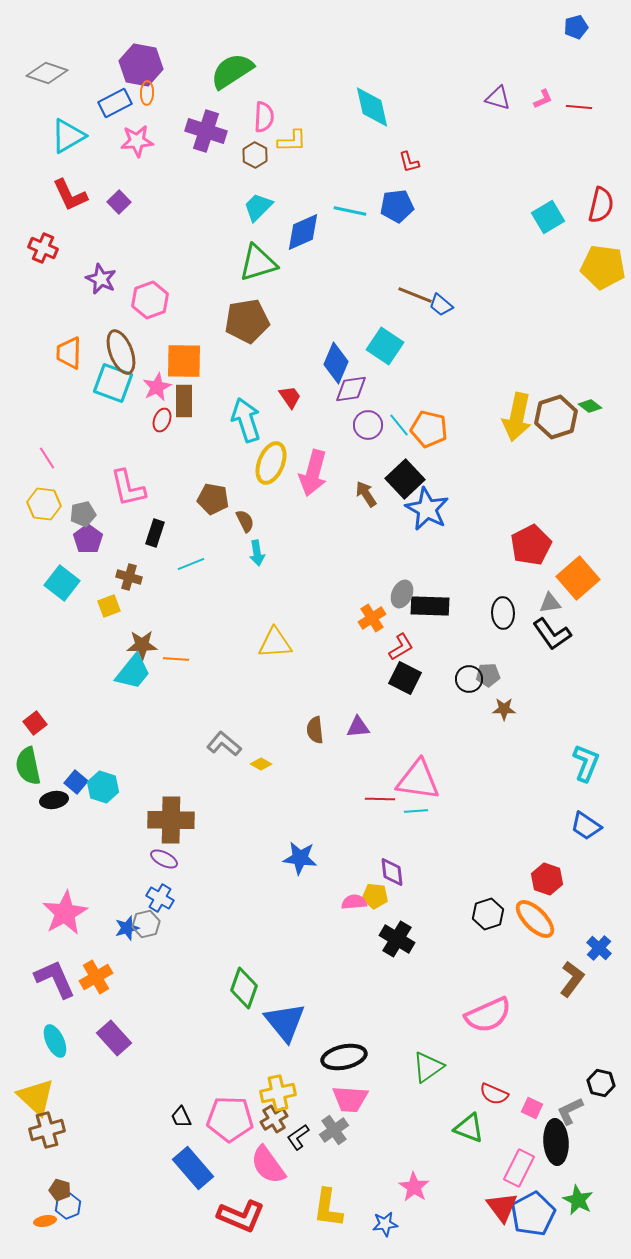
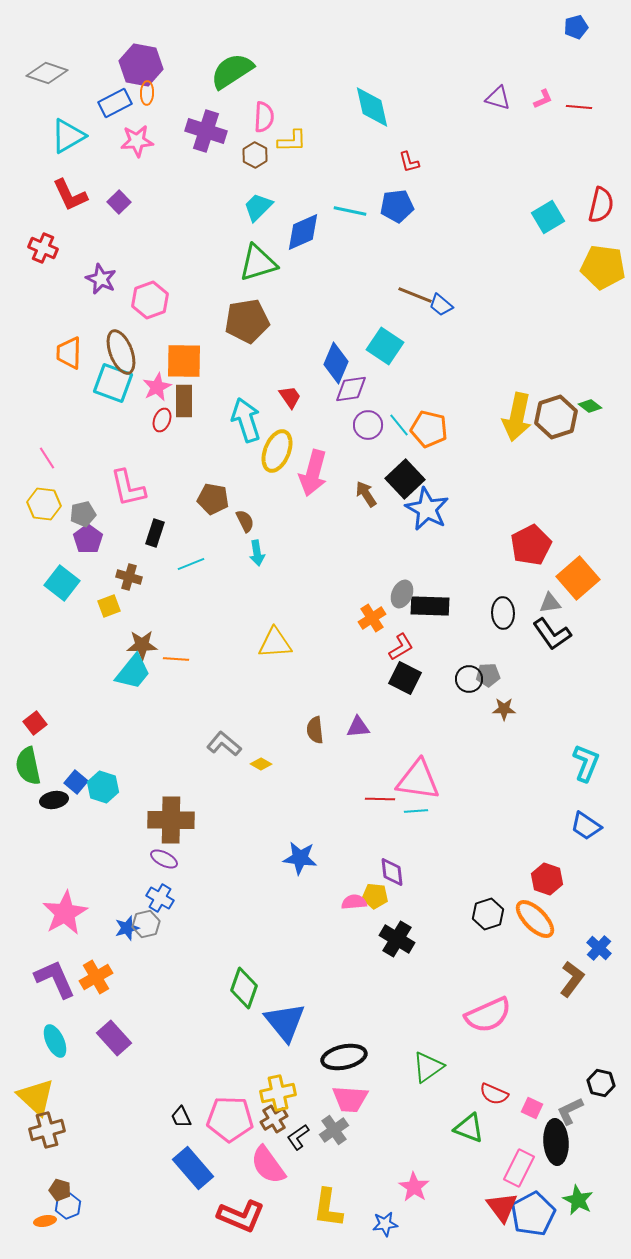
yellow ellipse at (271, 463): moved 6 px right, 12 px up
